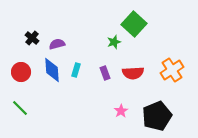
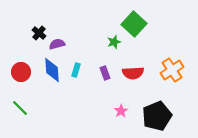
black cross: moved 7 px right, 5 px up
